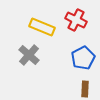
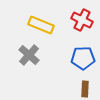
red cross: moved 6 px right
yellow rectangle: moved 1 px left, 2 px up
blue pentagon: rotated 25 degrees clockwise
